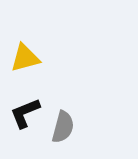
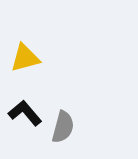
black L-shape: rotated 72 degrees clockwise
